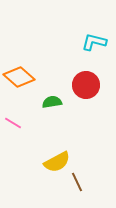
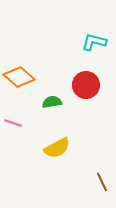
pink line: rotated 12 degrees counterclockwise
yellow semicircle: moved 14 px up
brown line: moved 25 px right
